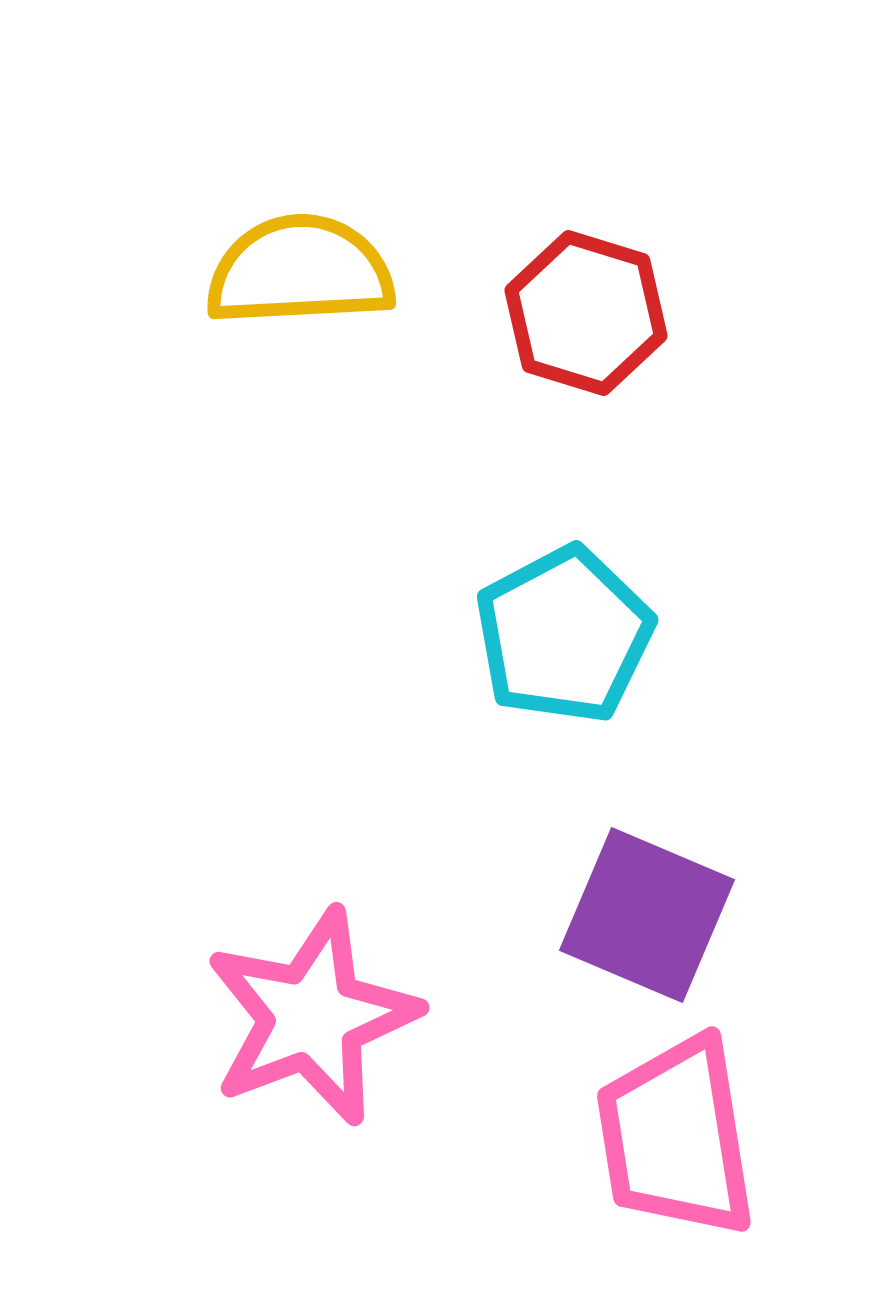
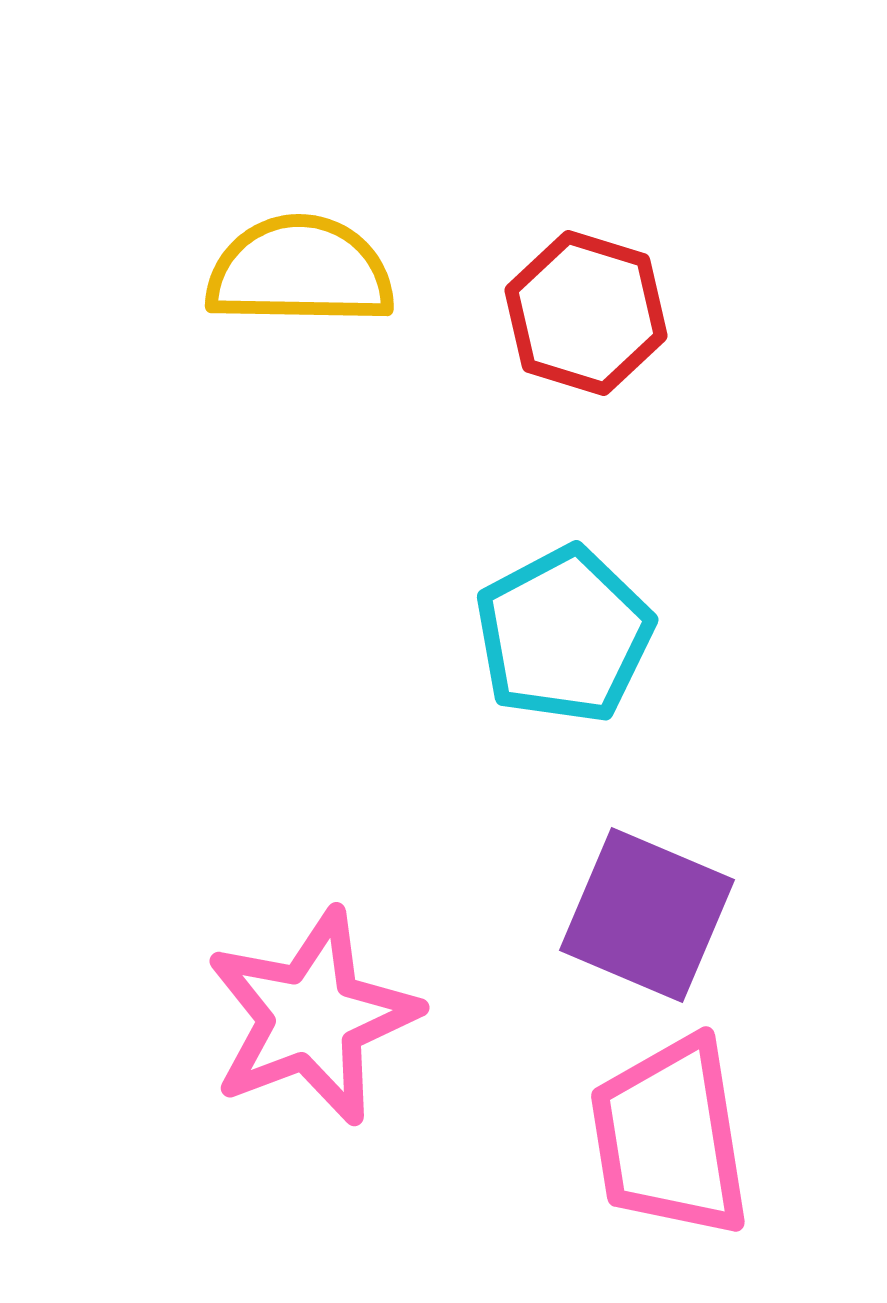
yellow semicircle: rotated 4 degrees clockwise
pink trapezoid: moved 6 px left
